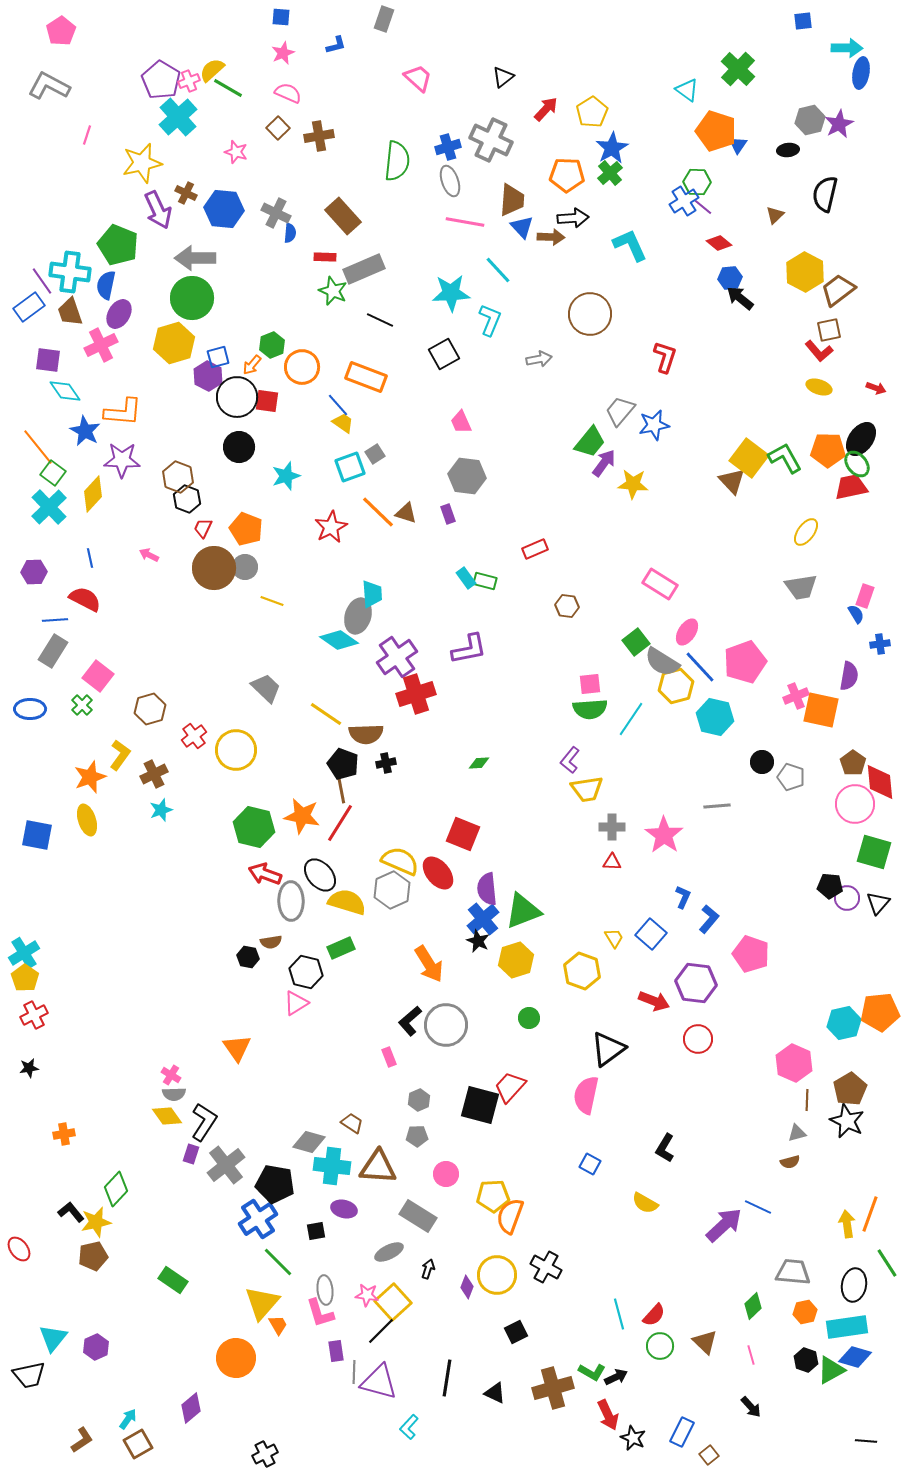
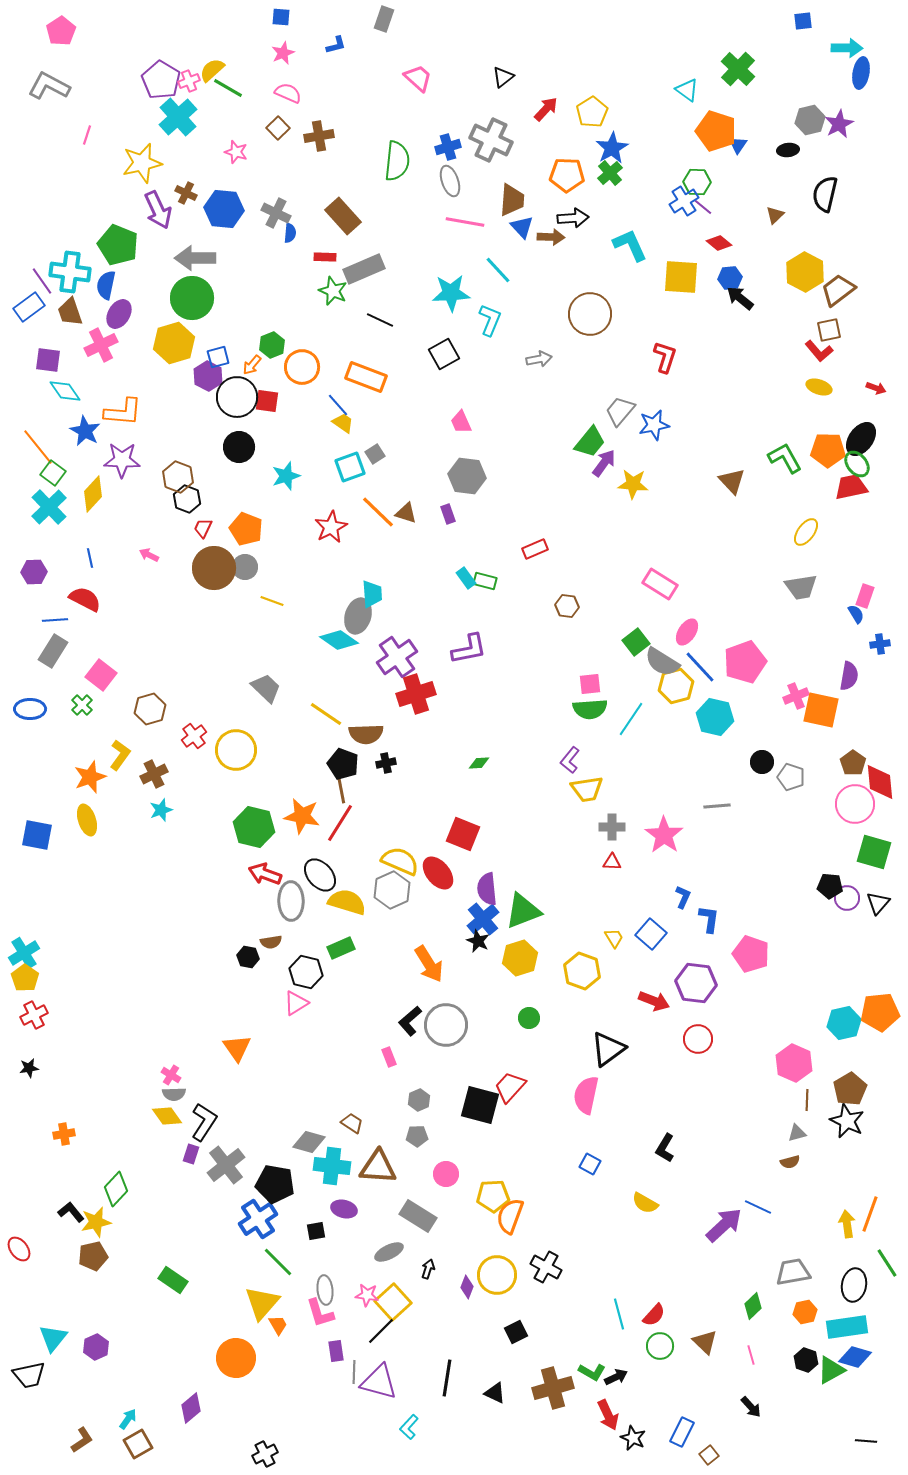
yellow square at (749, 458): moved 68 px left, 181 px up; rotated 33 degrees counterclockwise
pink square at (98, 676): moved 3 px right, 1 px up
blue L-shape at (709, 919): rotated 32 degrees counterclockwise
yellow hexagon at (516, 960): moved 4 px right, 2 px up
gray trapezoid at (793, 1272): rotated 15 degrees counterclockwise
